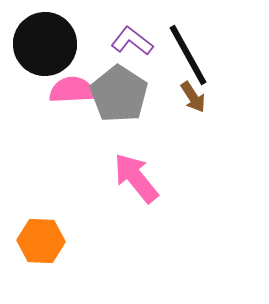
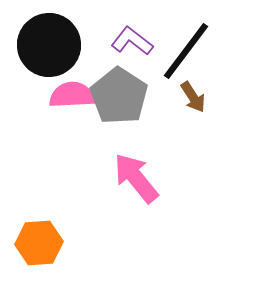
black circle: moved 4 px right, 1 px down
black line: moved 2 px left, 4 px up; rotated 66 degrees clockwise
pink semicircle: moved 5 px down
gray pentagon: moved 2 px down
orange hexagon: moved 2 px left, 2 px down; rotated 6 degrees counterclockwise
